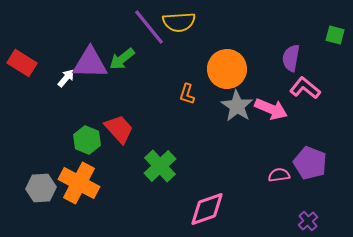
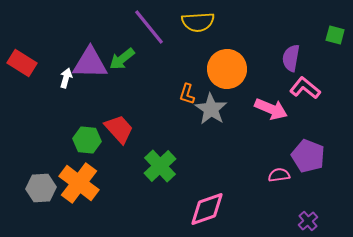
yellow semicircle: moved 19 px right
white arrow: rotated 24 degrees counterclockwise
gray star: moved 26 px left, 3 px down
green hexagon: rotated 16 degrees counterclockwise
purple pentagon: moved 2 px left, 7 px up
orange cross: rotated 9 degrees clockwise
